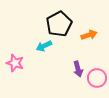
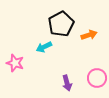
black pentagon: moved 2 px right
cyan arrow: moved 1 px down
purple arrow: moved 11 px left, 14 px down
